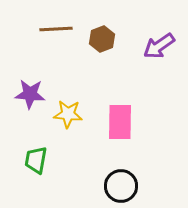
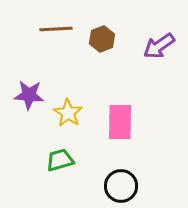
purple star: moved 1 px left, 1 px down
yellow star: moved 1 px up; rotated 28 degrees clockwise
green trapezoid: moved 24 px right; rotated 64 degrees clockwise
